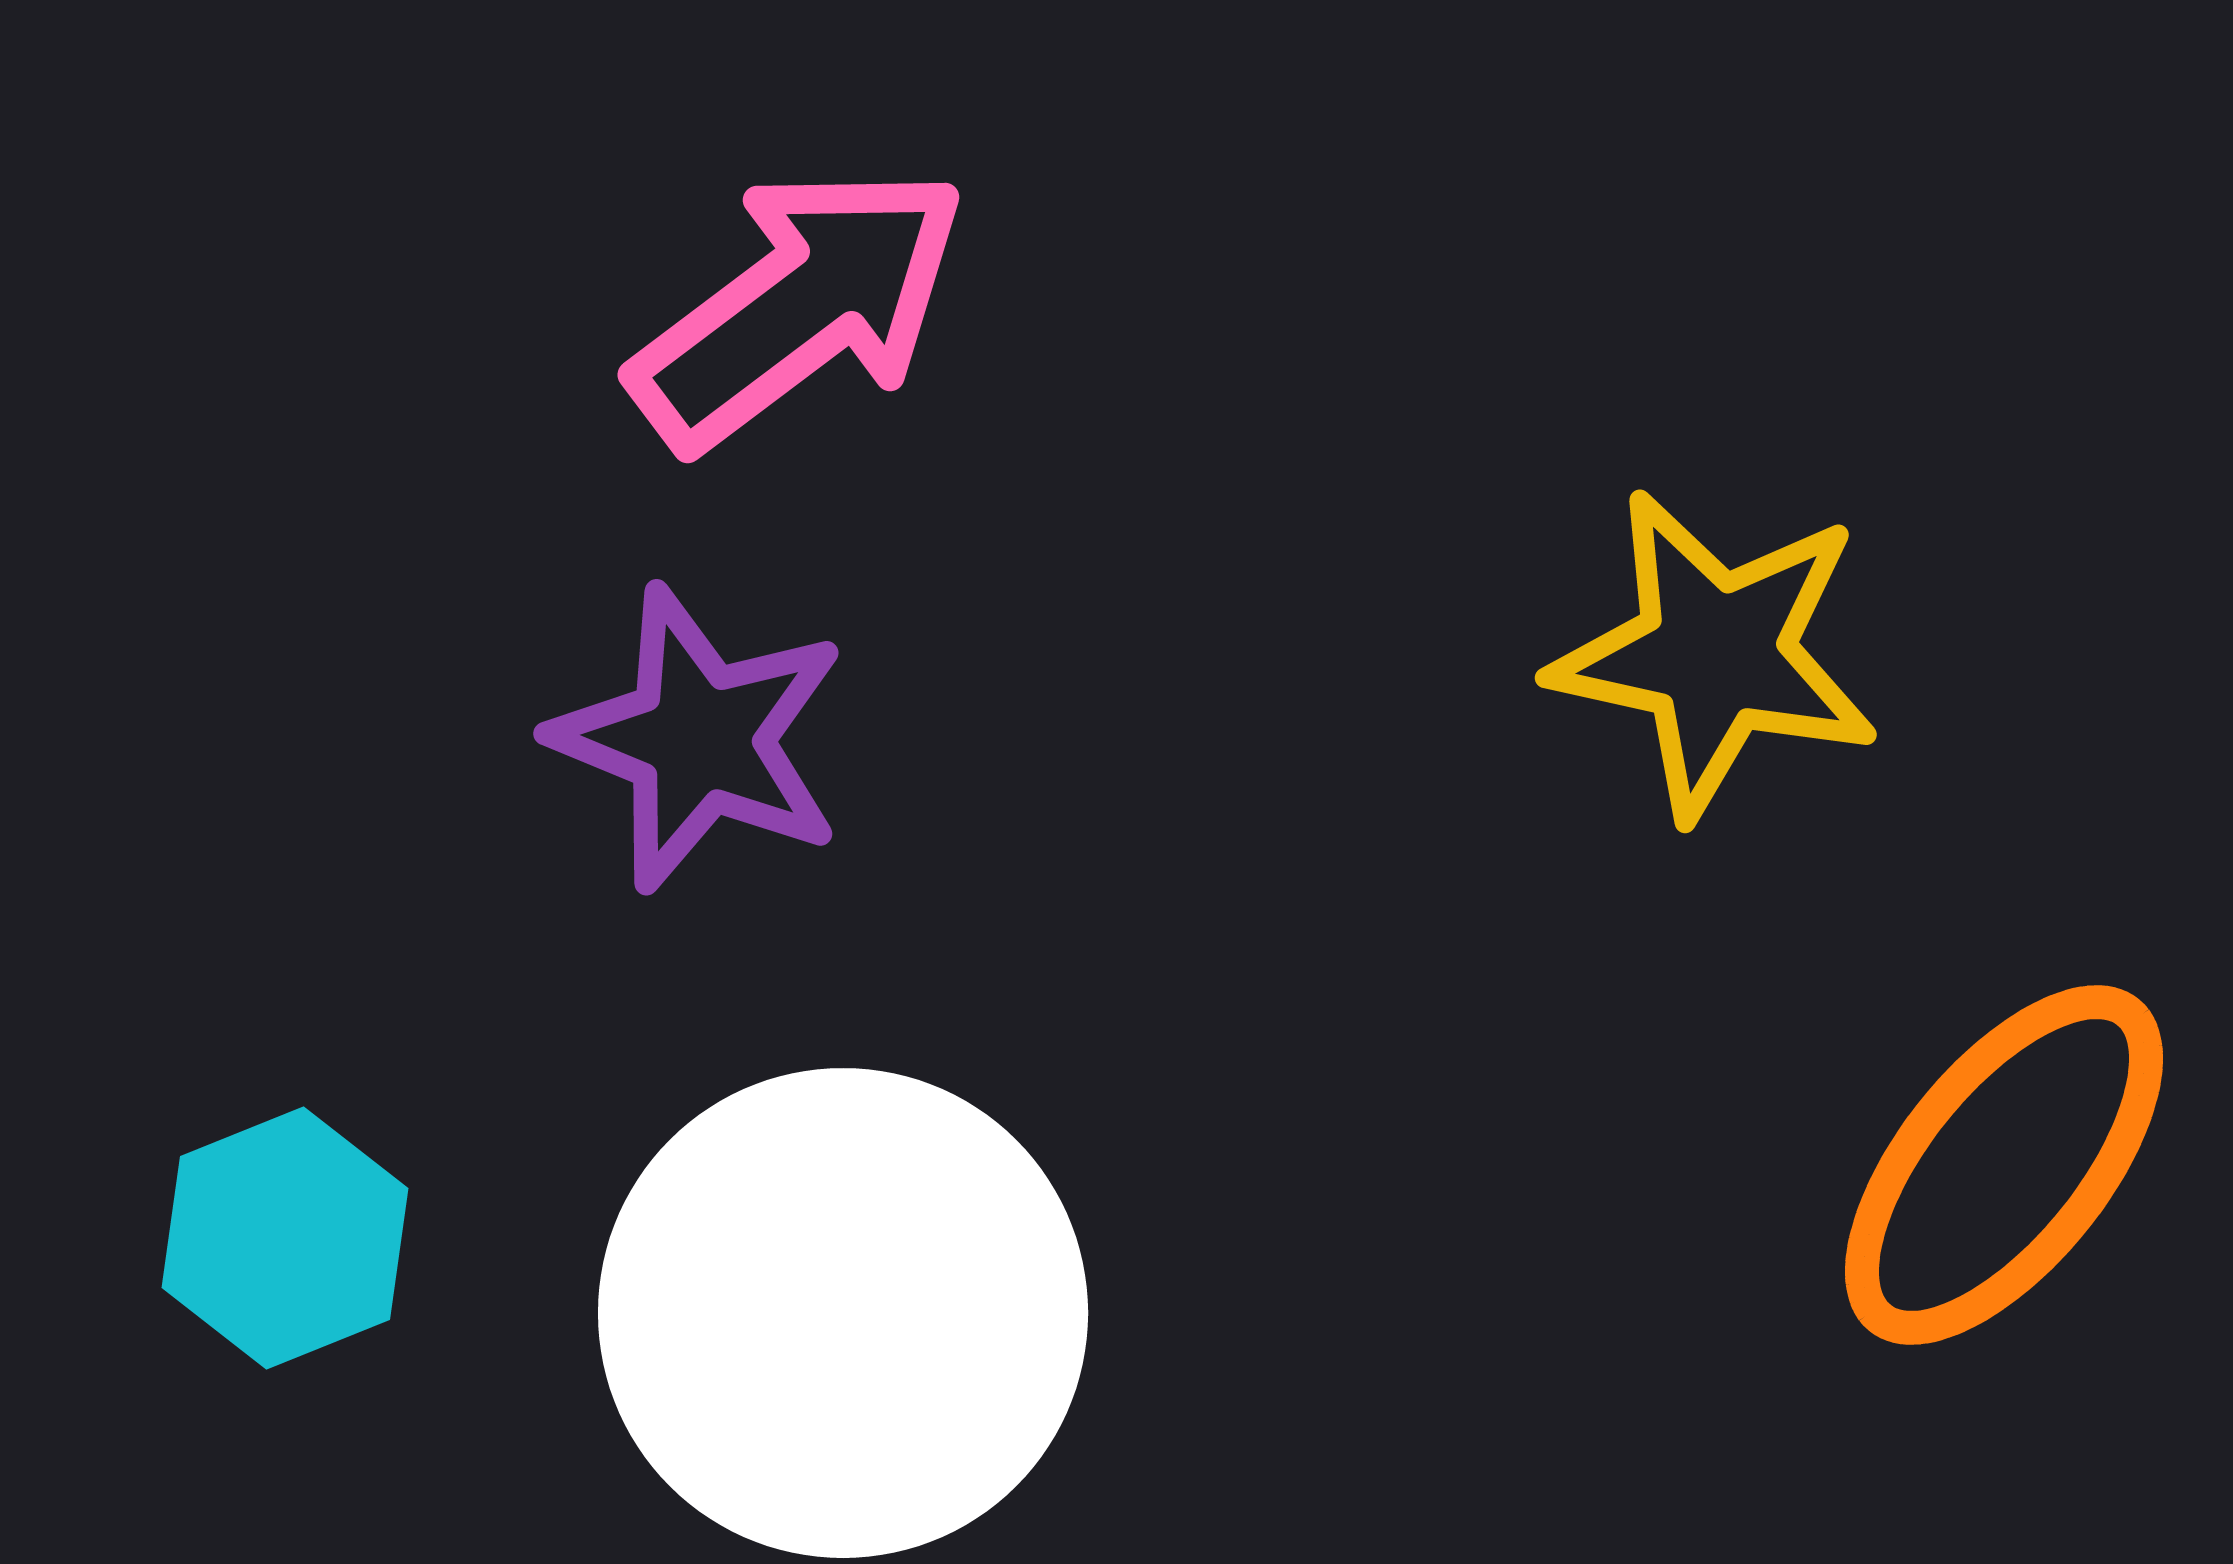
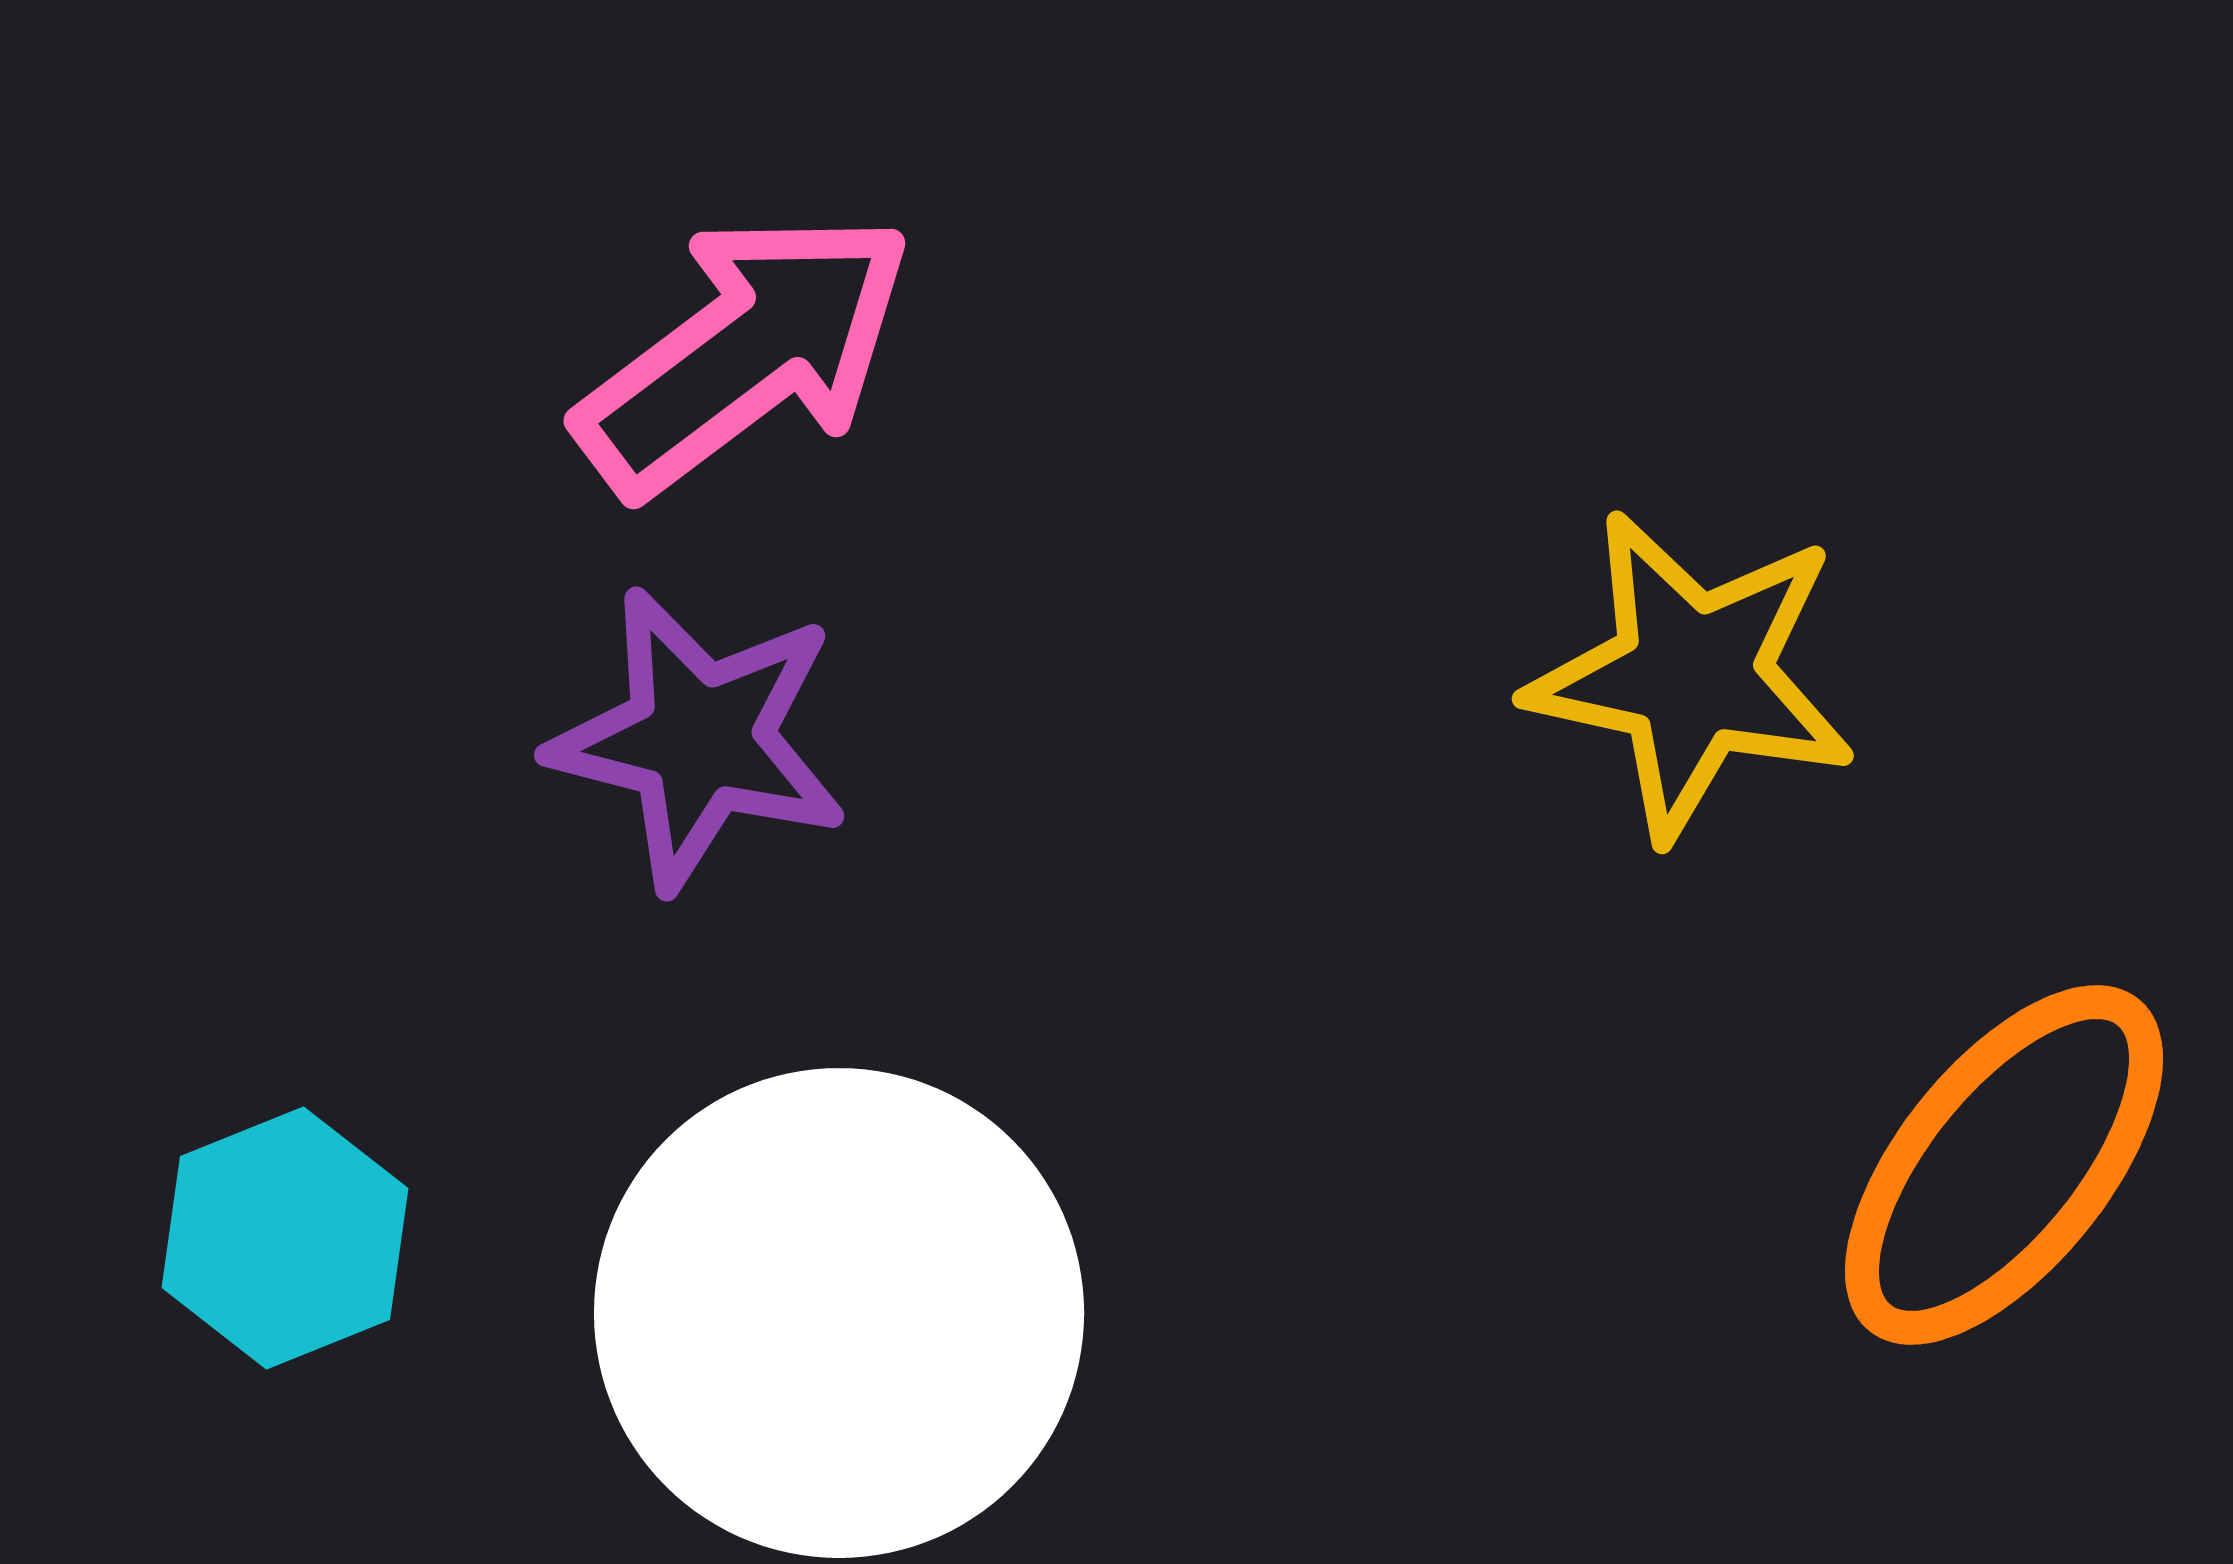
pink arrow: moved 54 px left, 46 px down
yellow star: moved 23 px left, 21 px down
purple star: rotated 8 degrees counterclockwise
white circle: moved 4 px left
